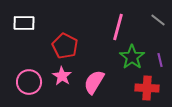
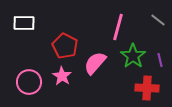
green star: moved 1 px right, 1 px up
pink semicircle: moved 1 px right, 19 px up; rotated 10 degrees clockwise
